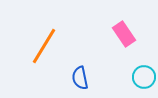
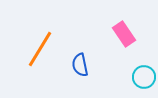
orange line: moved 4 px left, 3 px down
blue semicircle: moved 13 px up
